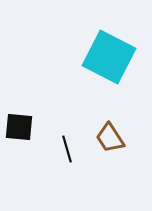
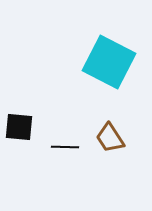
cyan square: moved 5 px down
black line: moved 2 px left, 2 px up; rotated 72 degrees counterclockwise
